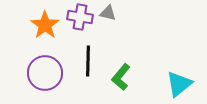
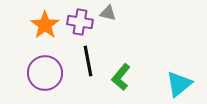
purple cross: moved 5 px down
black line: rotated 12 degrees counterclockwise
